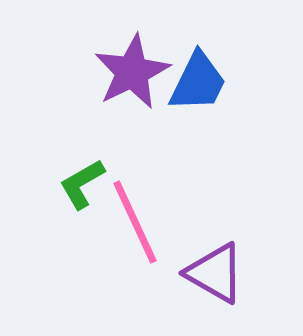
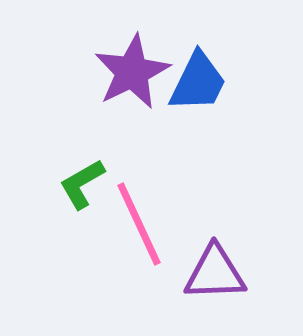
pink line: moved 4 px right, 2 px down
purple triangle: rotated 32 degrees counterclockwise
